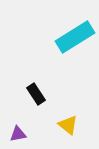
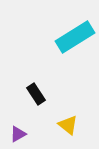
purple triangle: rotated 18 degrees counterclockwise
